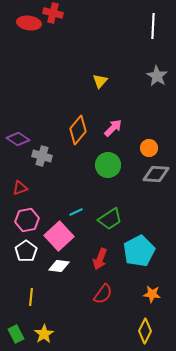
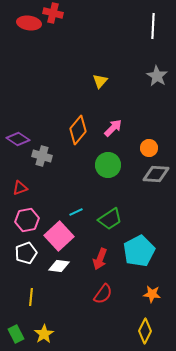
white pentagon: moved 2 px down; rotated 15 degrees clockwise
